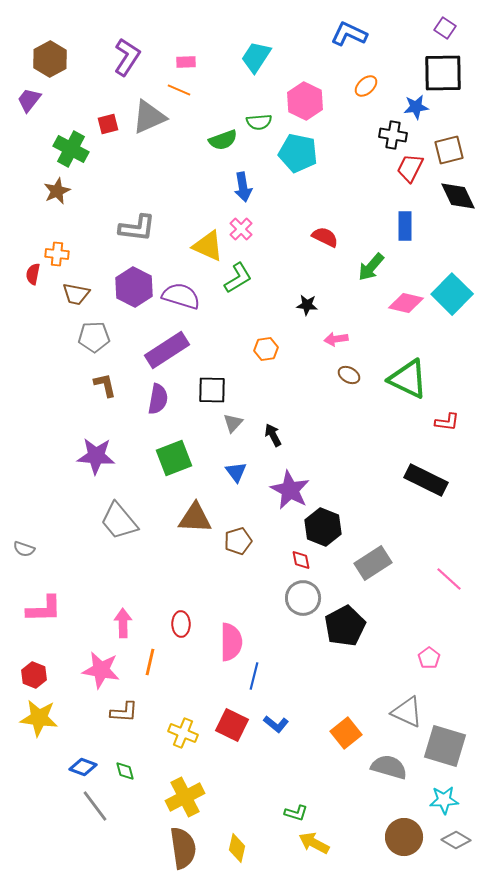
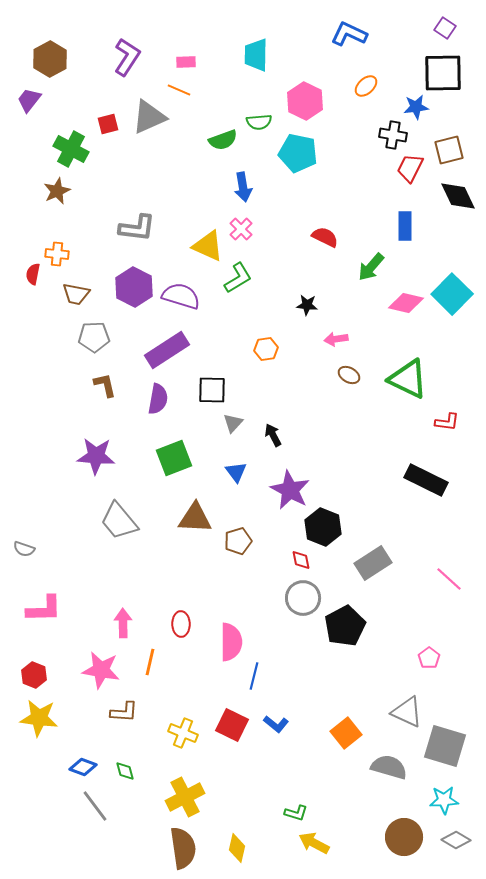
cyan trapezoid at (256, 57): moved 2 px up; rotated 32 degrees counterclockwise
